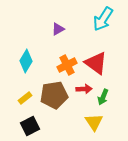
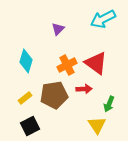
cyan arrow: rotated 30 degrees clockwise
purple triangle: rotated 16 degrees counterclockwise
cyan diamond: rotated 15 degrees counterclockwise
green arrow: moved 6 px right, 7 px down
yellow triangle: moved 3 px right, 3 px down
